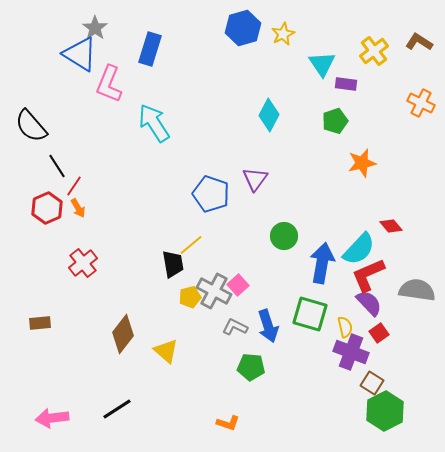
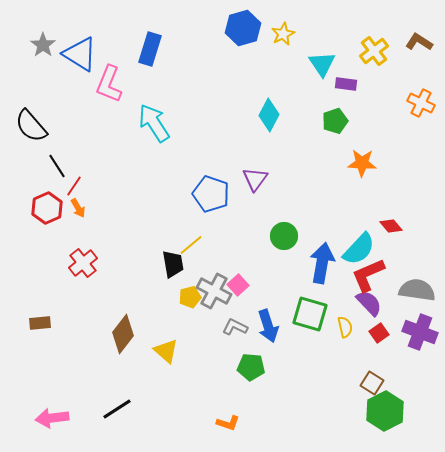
gray star at (95, 28): moved 52 px left, 17 px down
orange star at (362, 163): rotated 16 degrees clockwise
purple cross at (351, 352): moved 69 px right, 20 px up
